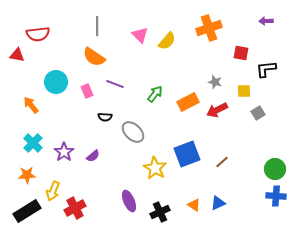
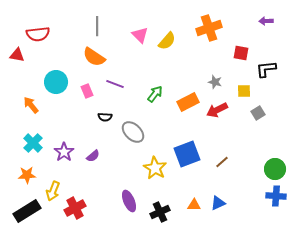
orange triangle: rotated 32 degrees counterclockwise
